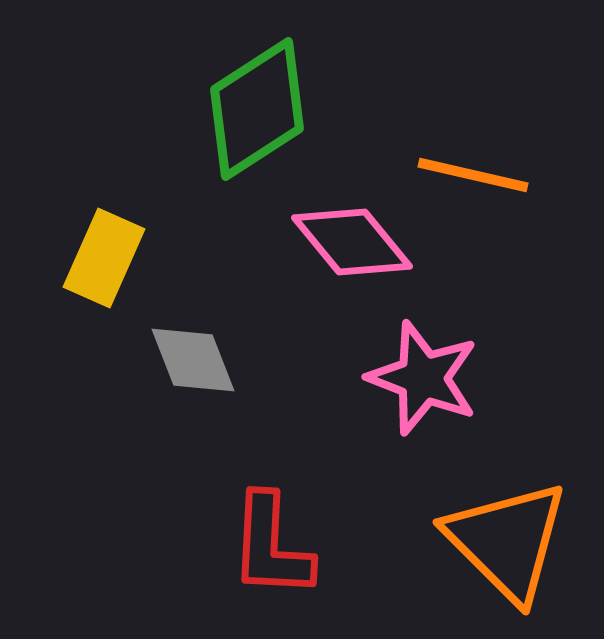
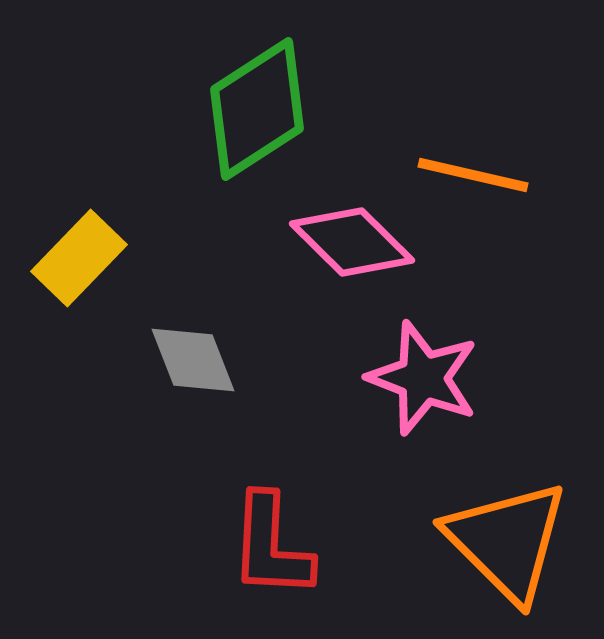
pink diamond: rotated 6 degrees counterclockwise
yellow rectangle: moved 25 px left; rotated 20 degrees clockwise
